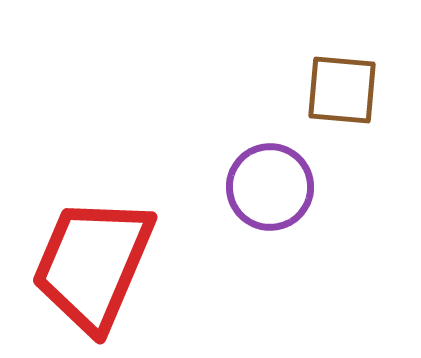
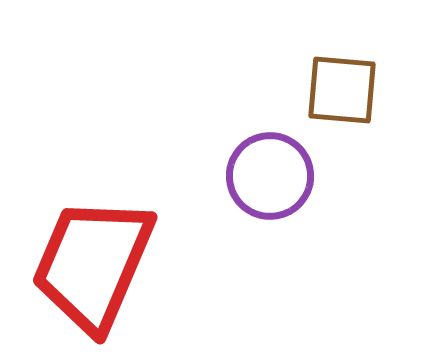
purple circle: moved 11 px up
